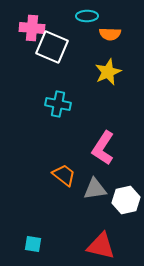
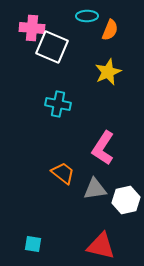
orange semicircle: moved 4 px up; rotated 70 degrees counterclockwise
orange trapezoid: moved 1 px left, 2 px up
